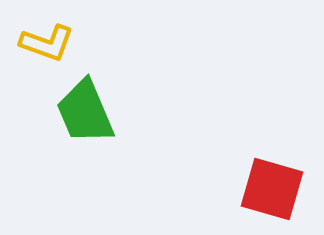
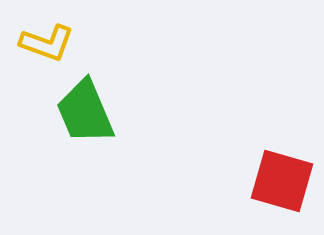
red square: moved 10 px right, 8 px up
